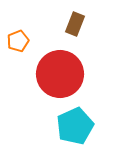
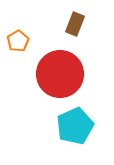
orange pentagon: rotated 10 degrees counterclockwise
